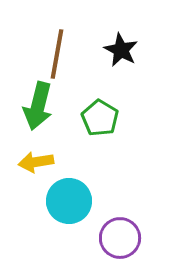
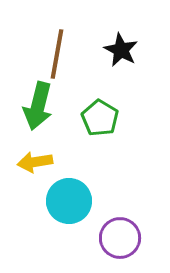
yellow arrow: moved 1 px left
